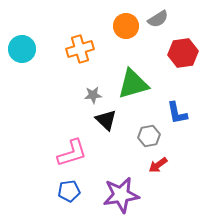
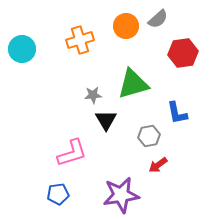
gray semicircle: rotated 10 degrees counterclockwise
orange cross: moved 9 px up
black triangle: rotated 15 degrees clockwise
blue pentagon: moved 11 px left, 3 px down
